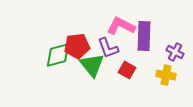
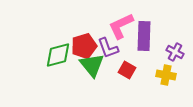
pink L-shape: rotated 52 degrees counterclockwise
red pentagon: moved 7 px right; rotated 10 degrees counterclockwise
